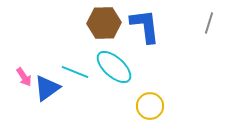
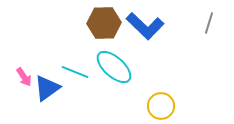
blue L-shape: rotated 141 degrees clockwise
yellow circle: moved 11 px right
